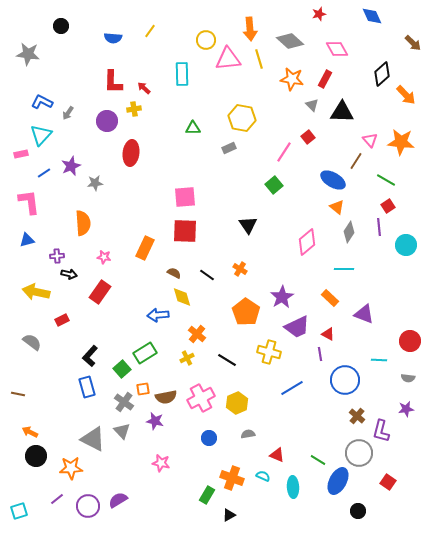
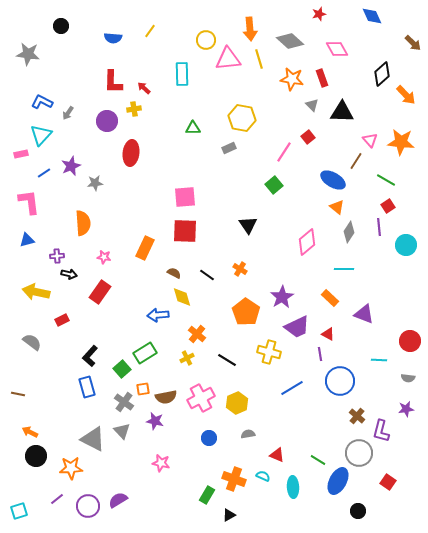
red rectangle at (325, 79): moved 3 px left, 1 px up; rotated 48 degrees counterclockwise
blue circle at (345, 380): moved 5 px left, 1 px down
orange cross at (232, 478): moved 2 px right, 1 px down
